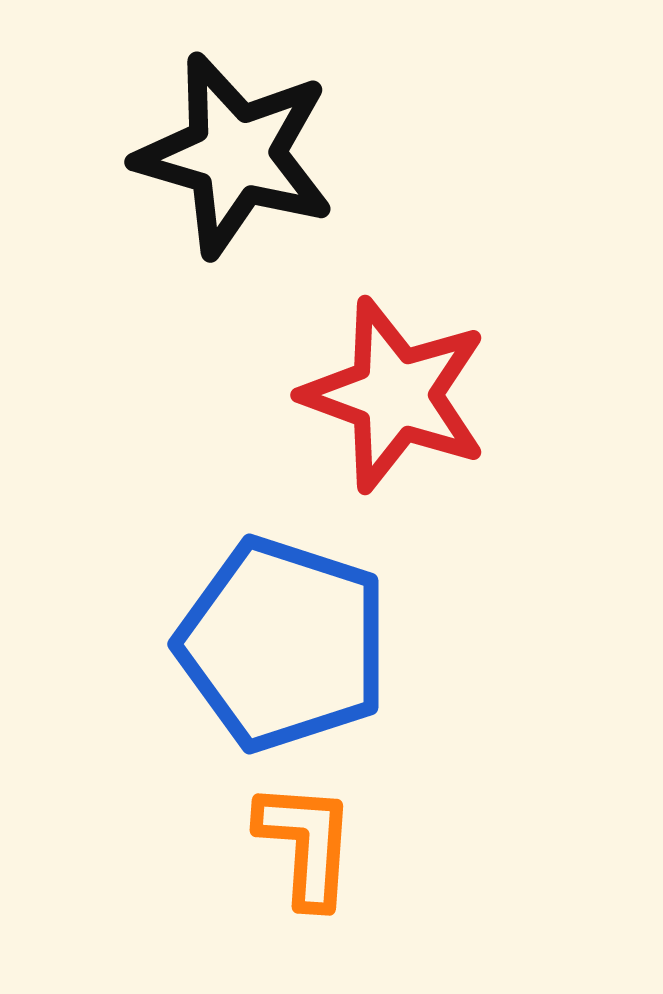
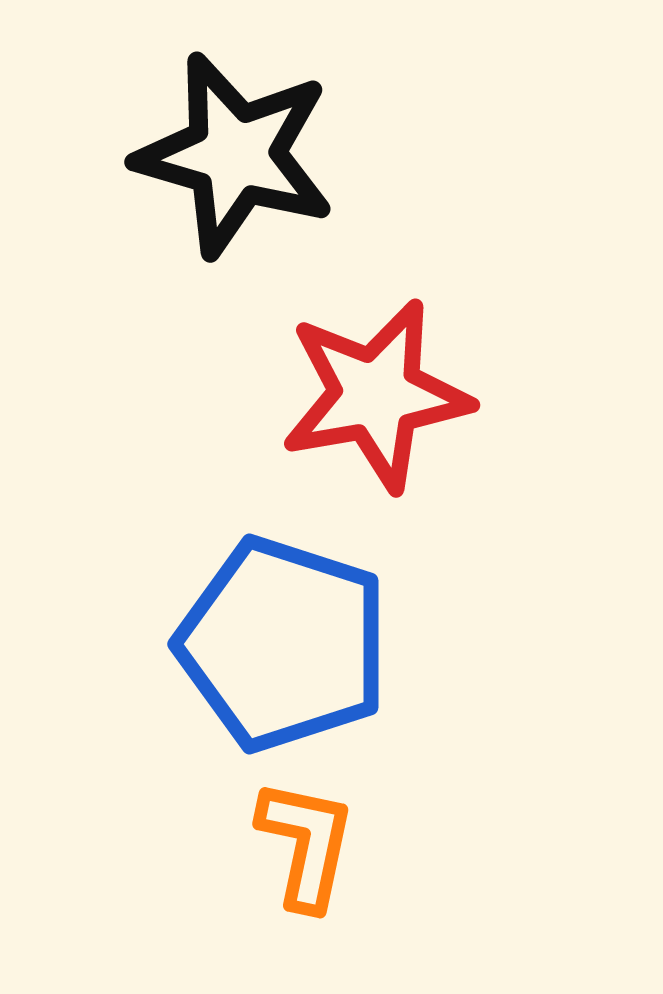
red star: moved 19 px left; rotated 30 degrees counterclockwise
orange L-shape: rotated 8 degrees clockwise
